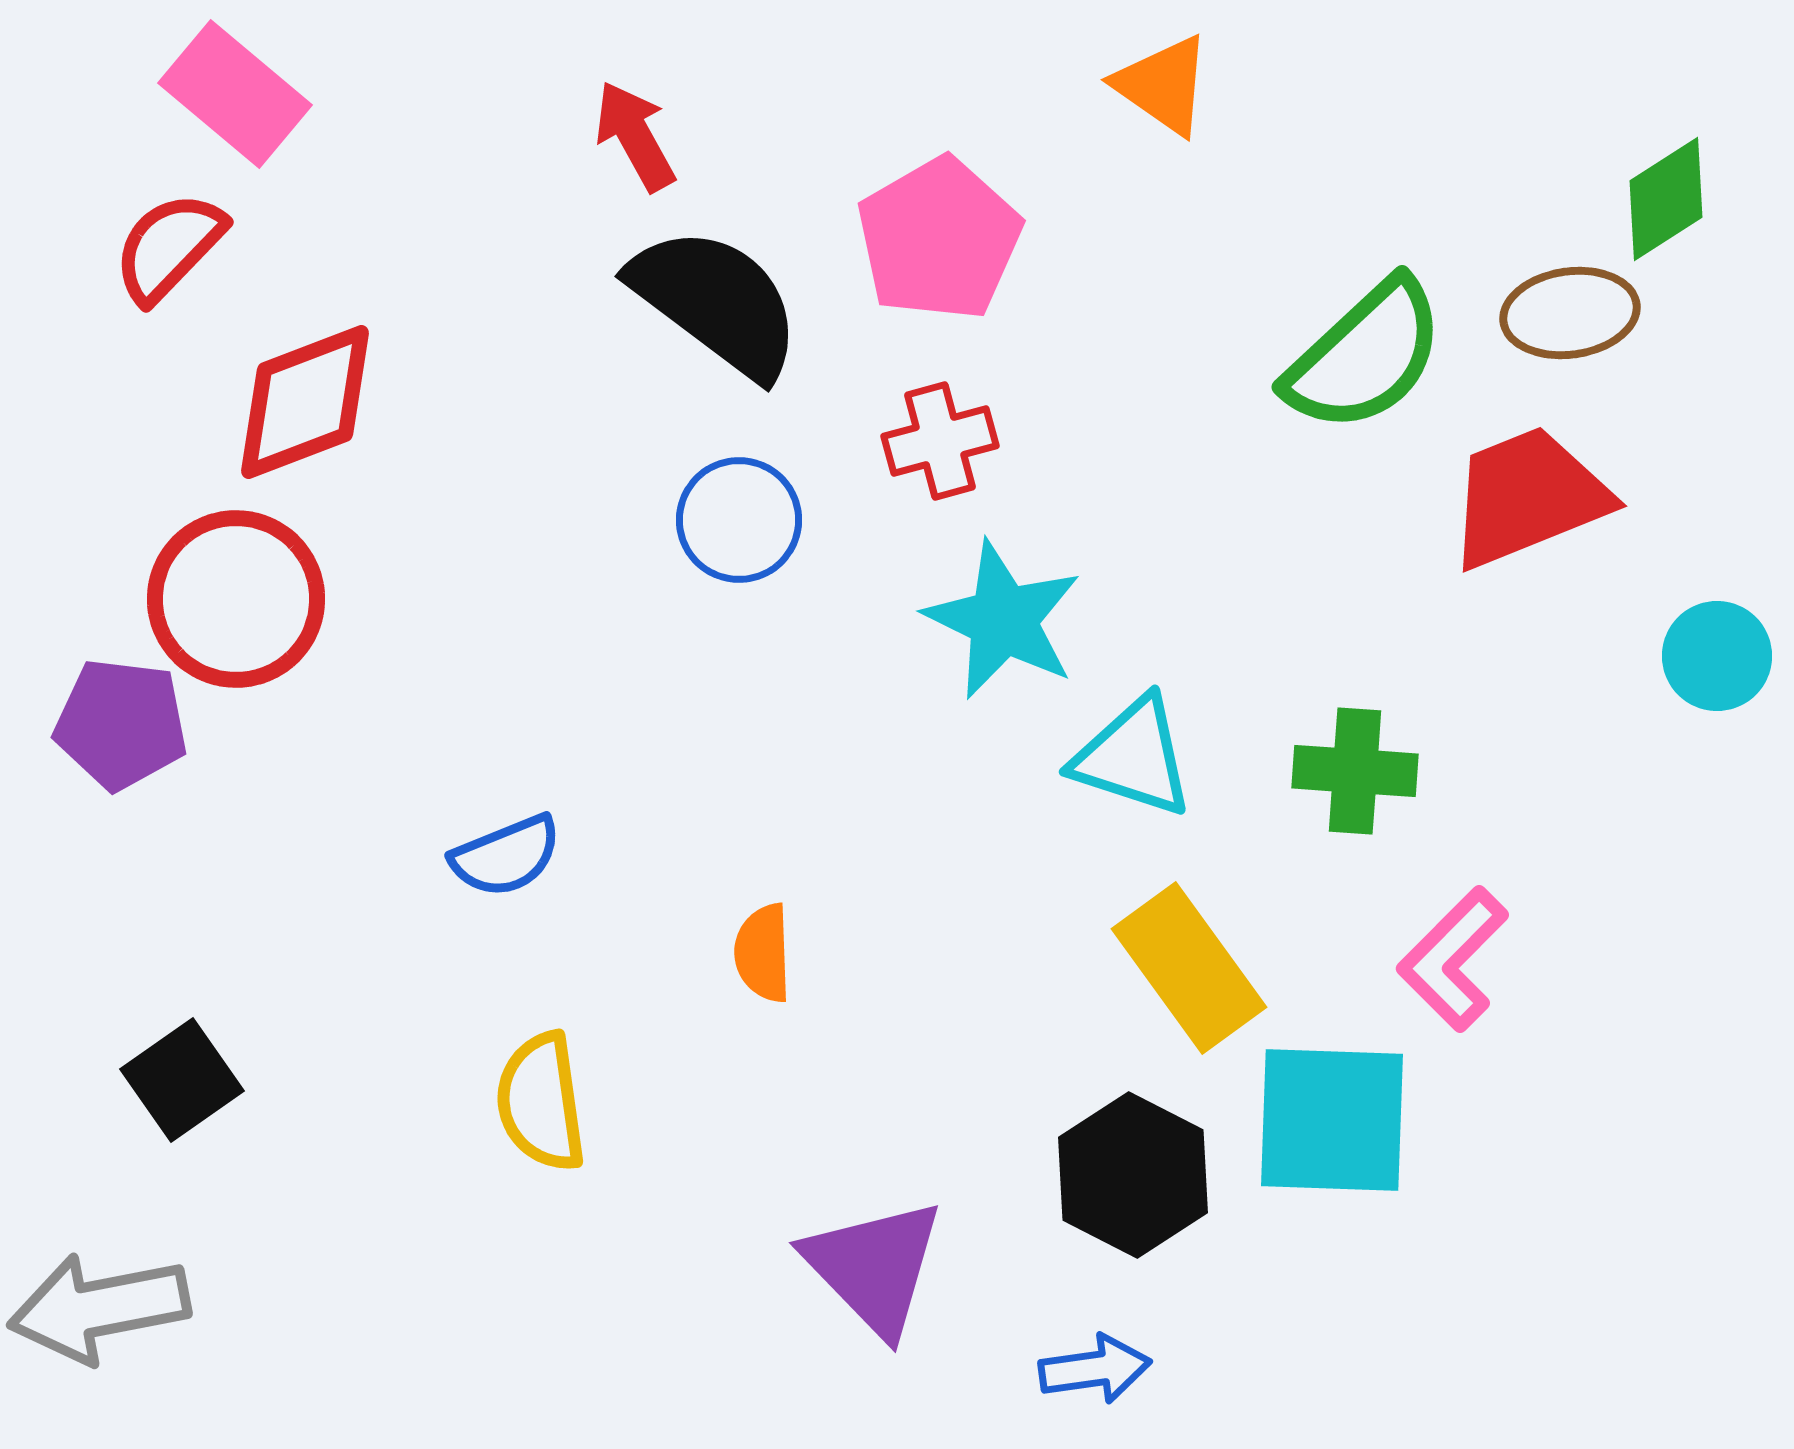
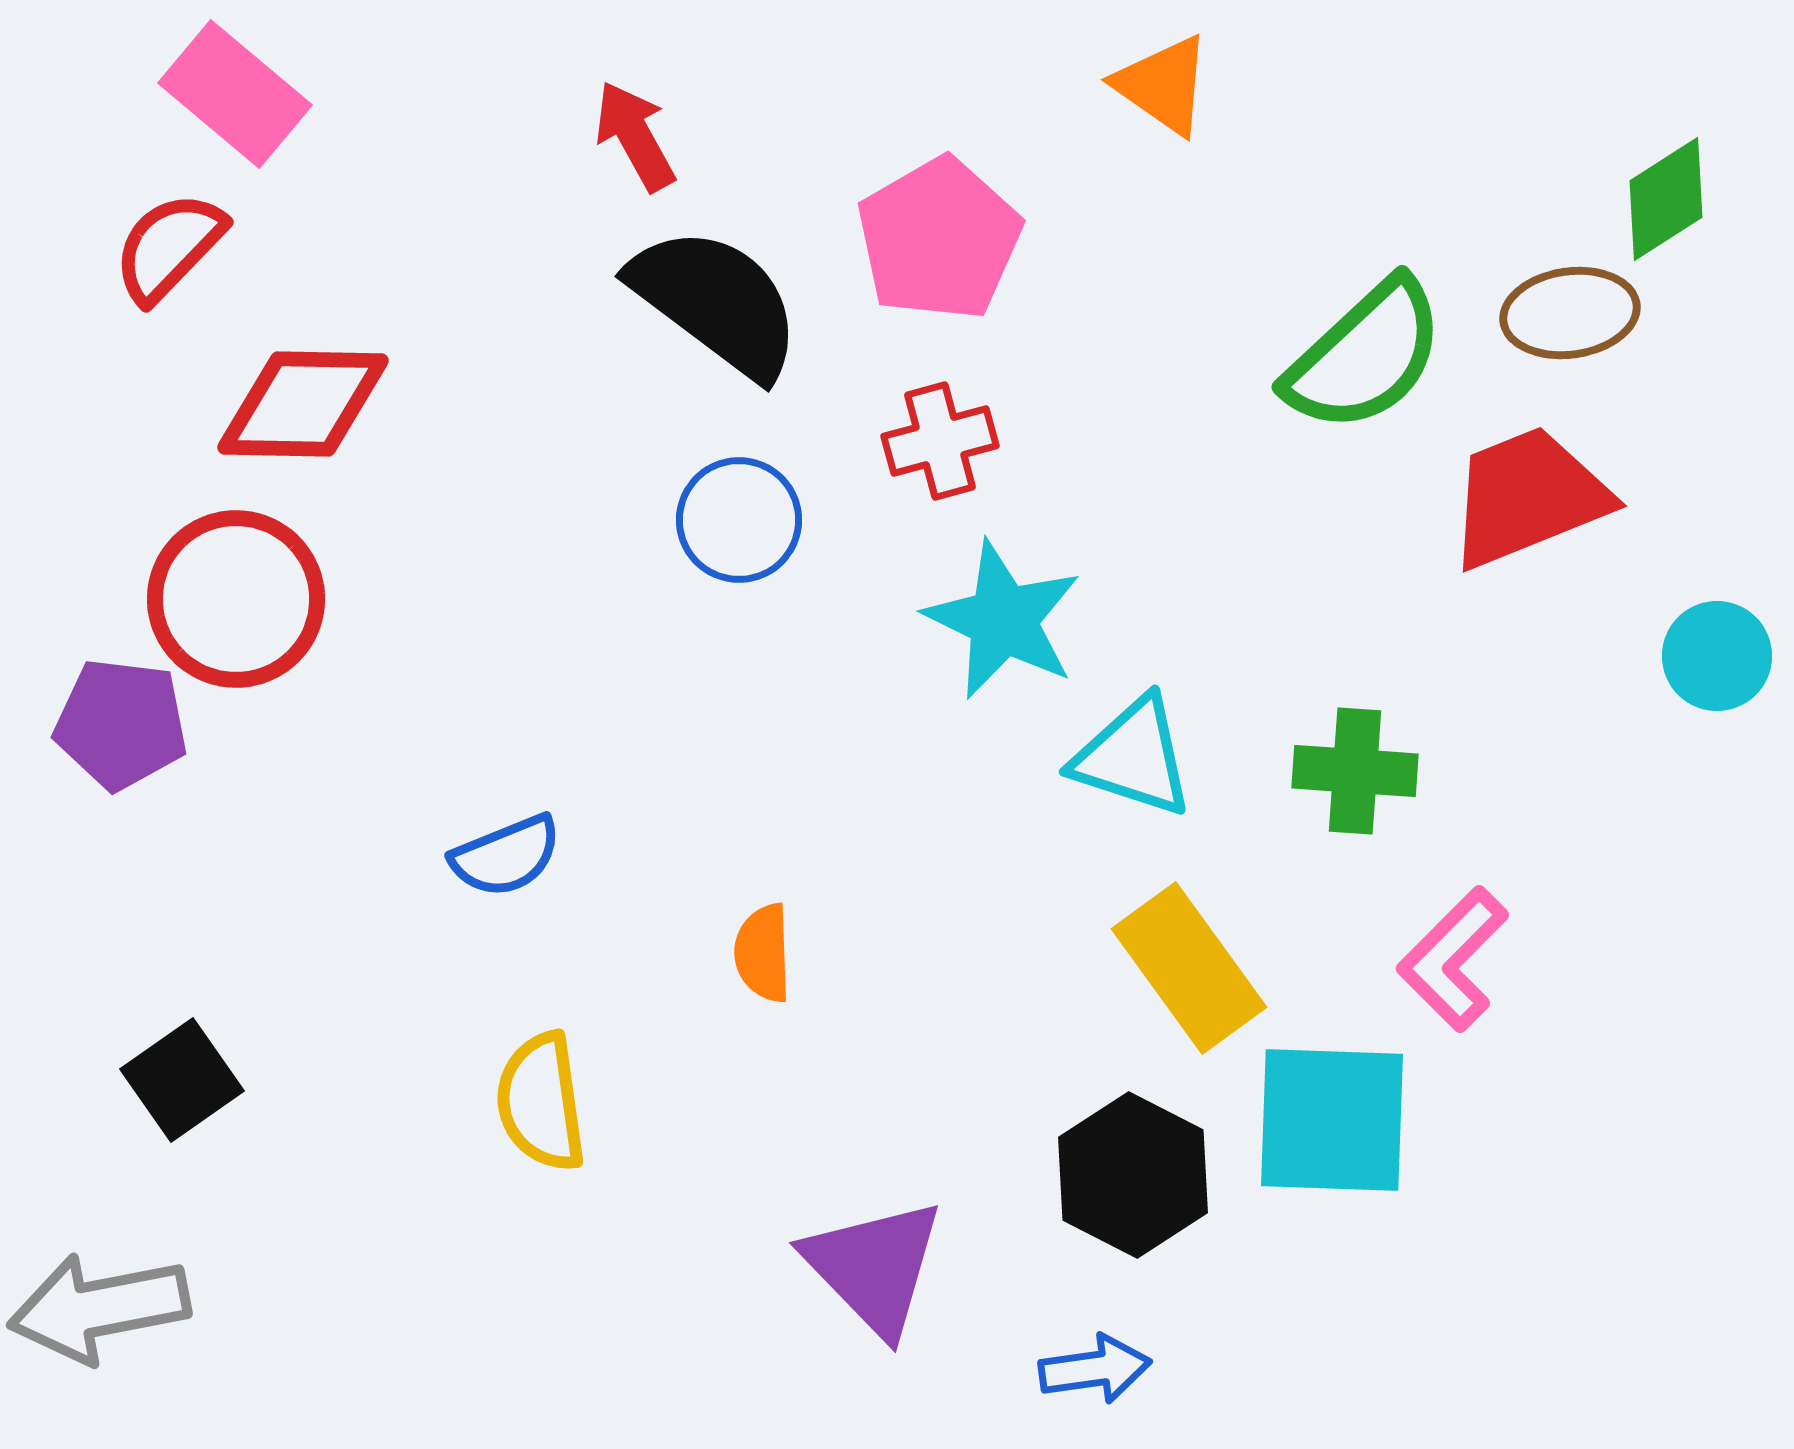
red diamond: moved 2 px left, 2 px down; rotated 22 degrees clockwise
